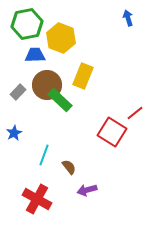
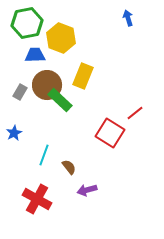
green hexagon: moved 1 px up
gray rectangle: moved 2 px right; rotated 14 degrees counterclockwise
red square: moved 2 px left, 1 px down
